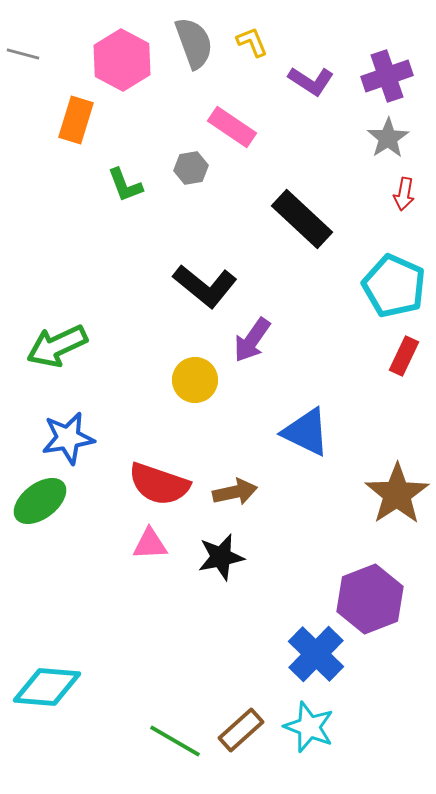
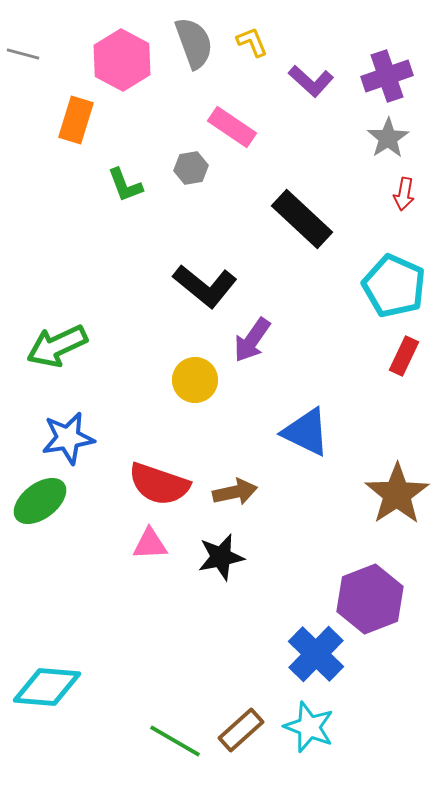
purple L-shape: rotated 9 degrees clockwise
